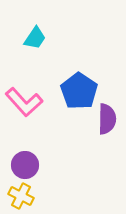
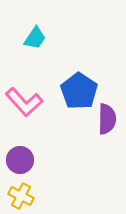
purple circle: moved 5 px left, 5 px up
